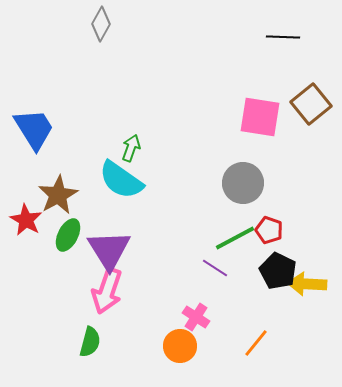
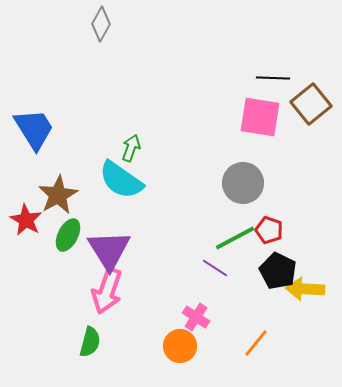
black line: moved 10 px left, 41 px down
yellow arrow: moved 2 px left, 5 px down
